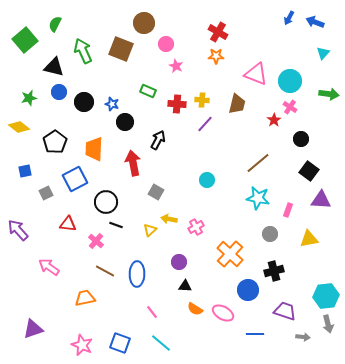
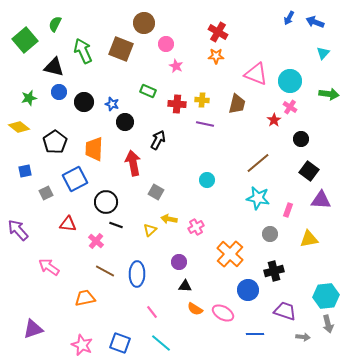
purple line at (205, 124): rotated 60 degrees clockwise
